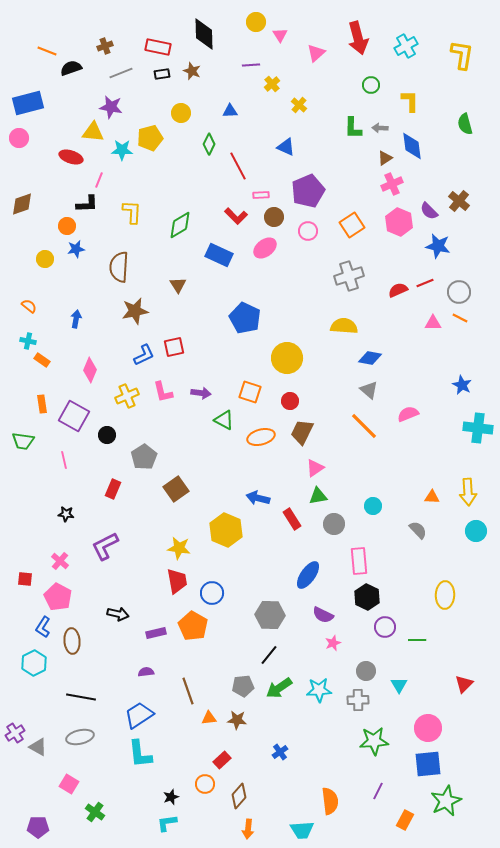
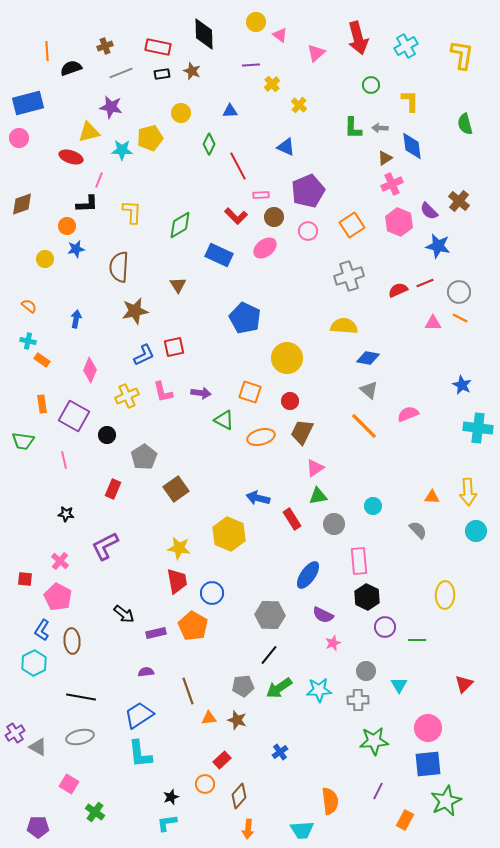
pink triangle at (280, 35): rotated 21 degrees counterclockwise
orange line at (47, 51): rotated 66 degrees clockwise
yellow triangle at (93, 132): moved 4 px left; rotated 20 degrees counterclockwise
blue diamond at (370, 358): moved 2 px left
yellow hexagon at (226, 530): moved 3 px right, 4 px down
black arrow at (118, 614): moved 6 px right; rotated 25 degrees clockwise
blue L-shape at (43, 627): moved 1 px left, 3 px down
brown star at (237, 720): rotated 12 degrees clockwise
